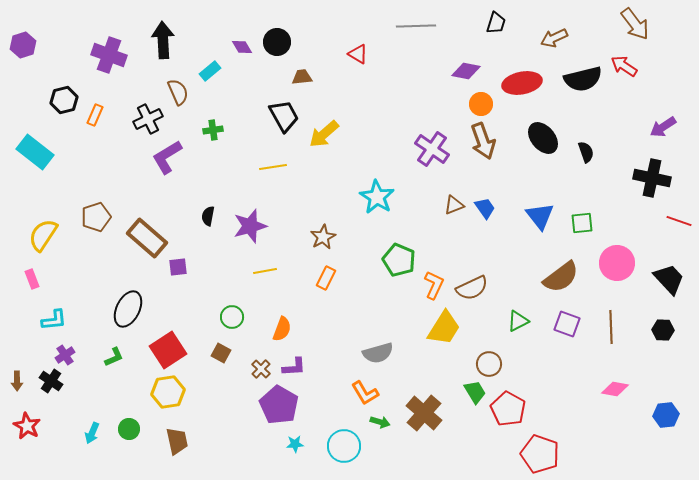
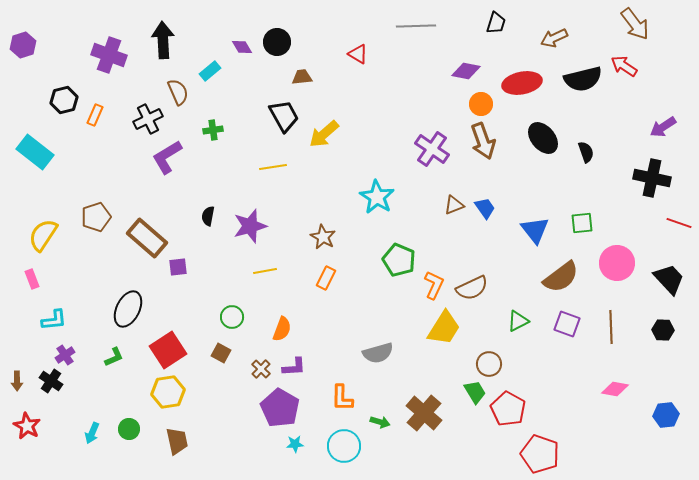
blue triangle at (540, 216): moved 5 px left, 14 px down
red line at (679, 221): moved 2 px down
brown star at (323, 237): rotated 15 degrees counterclockwise
orange L-shape at (365, 393): moved 23 px left, 5 px down; rotated 32 degrees clockwise
purple pentagon at (279, 405): moved 1 px right, 3 px down
